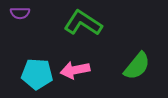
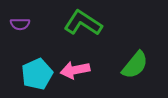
purple semicircle: moved 11 px down
green semicircle: moved 2 px left, 1 px up
cyan pentagon: rotated 28 degrees counterclockwise
